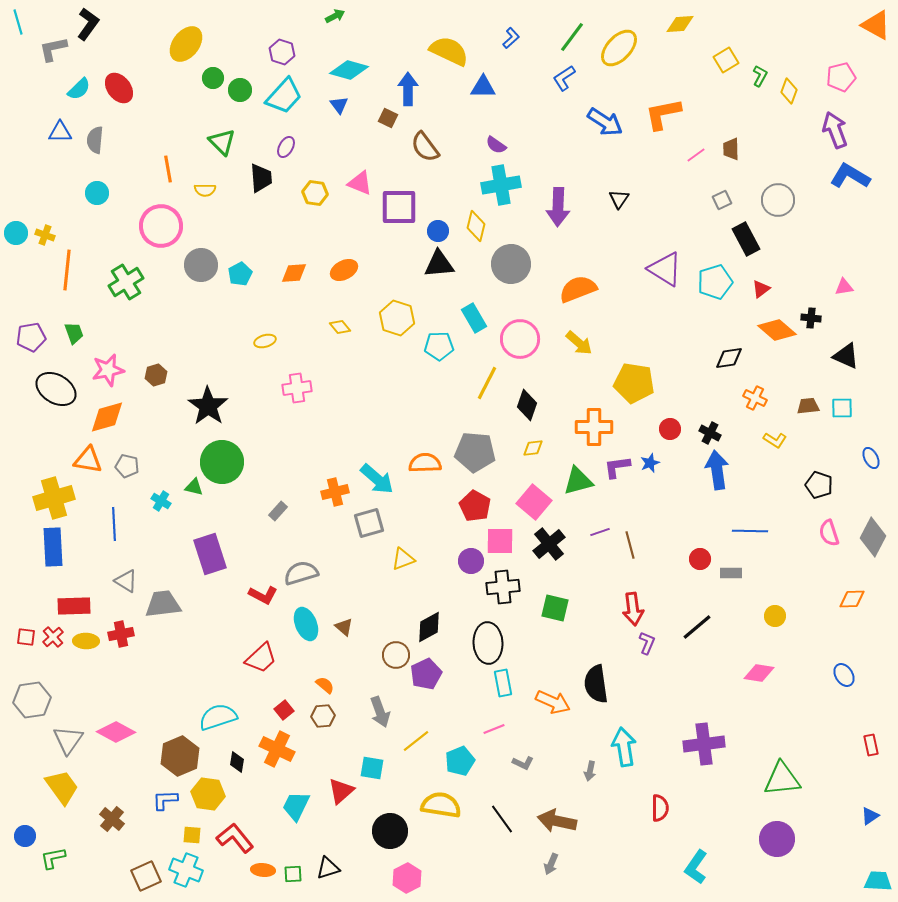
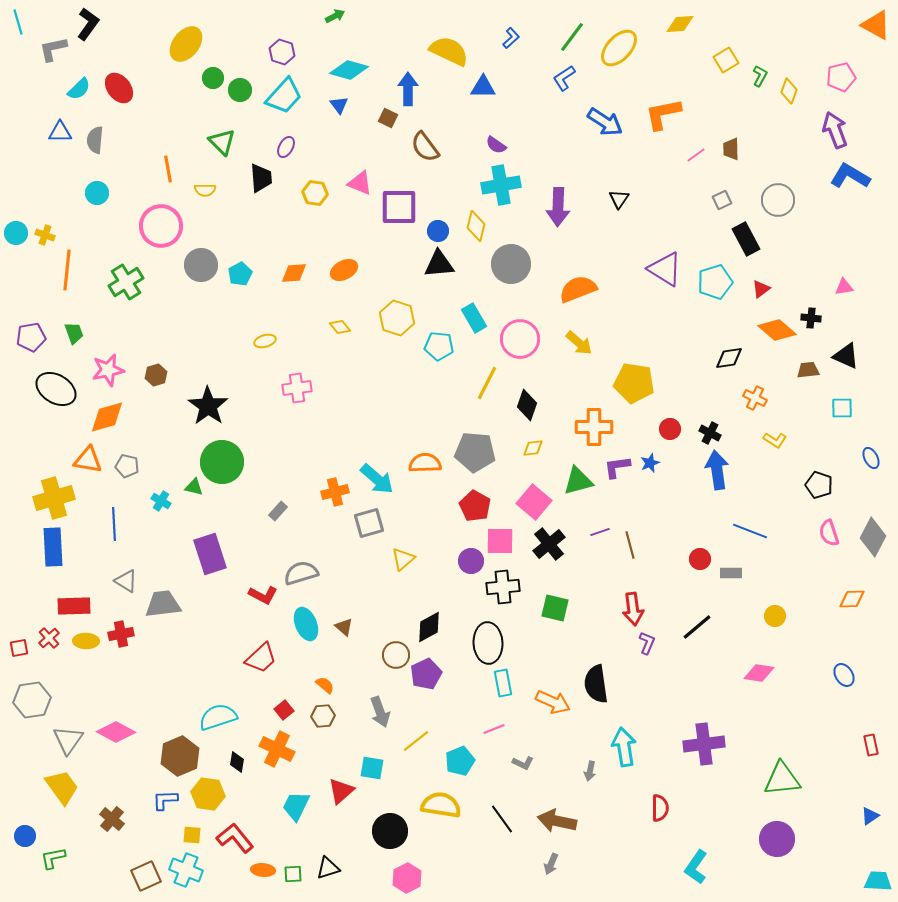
cyan pentagon at (439, 346): rotated 8 degrees clockwise
brown trapezoid at (808, 406): moved 36 px up
blue line at (750, 531): rotated 20 degrees clockwise
yellow triangle at (403, 559): rotated 20 degrees counterclockwise
red square at (26, 637): moved 7 px left, 11 px down; rotated 18 degrees counterclockwise
red cross at (53, 637): moved 4 px left, 1 px down
